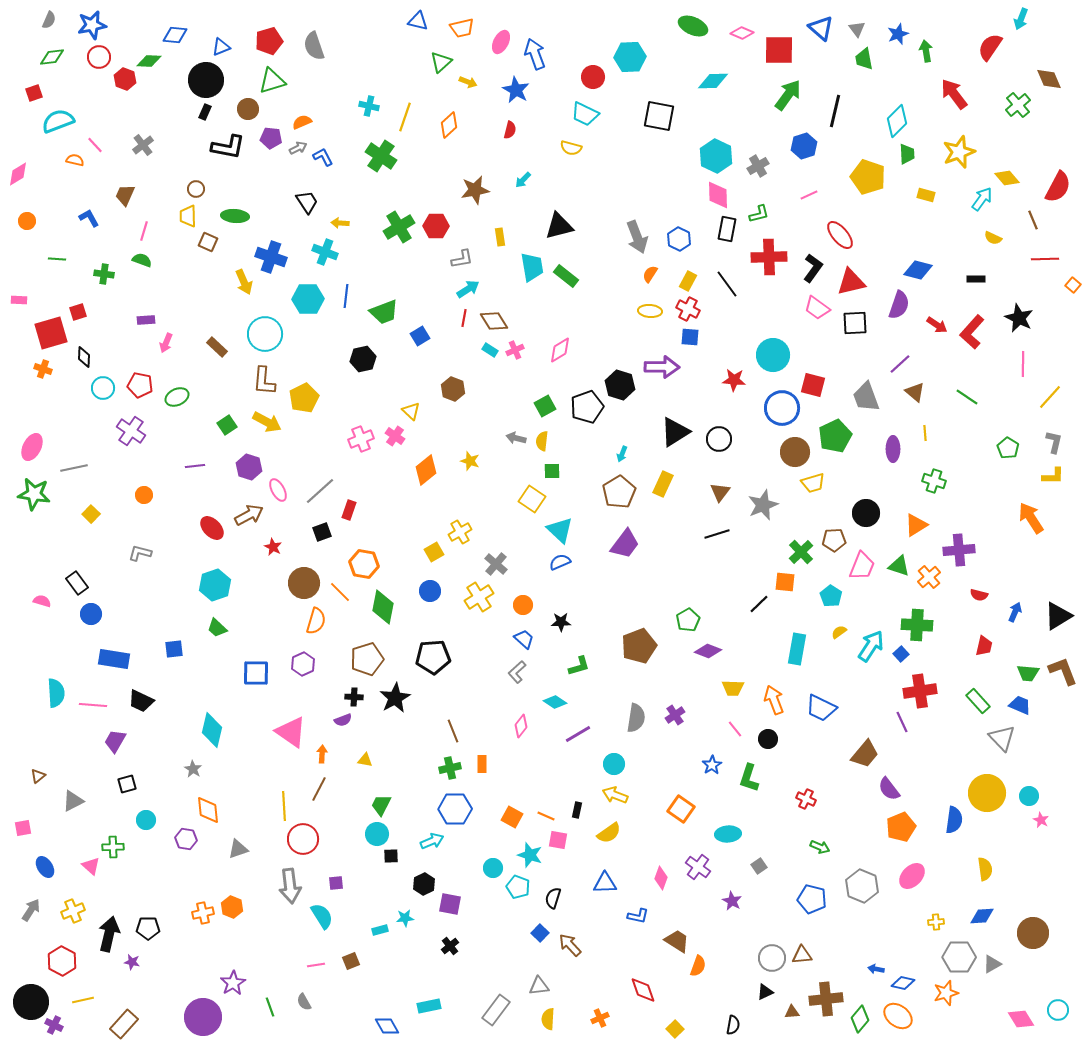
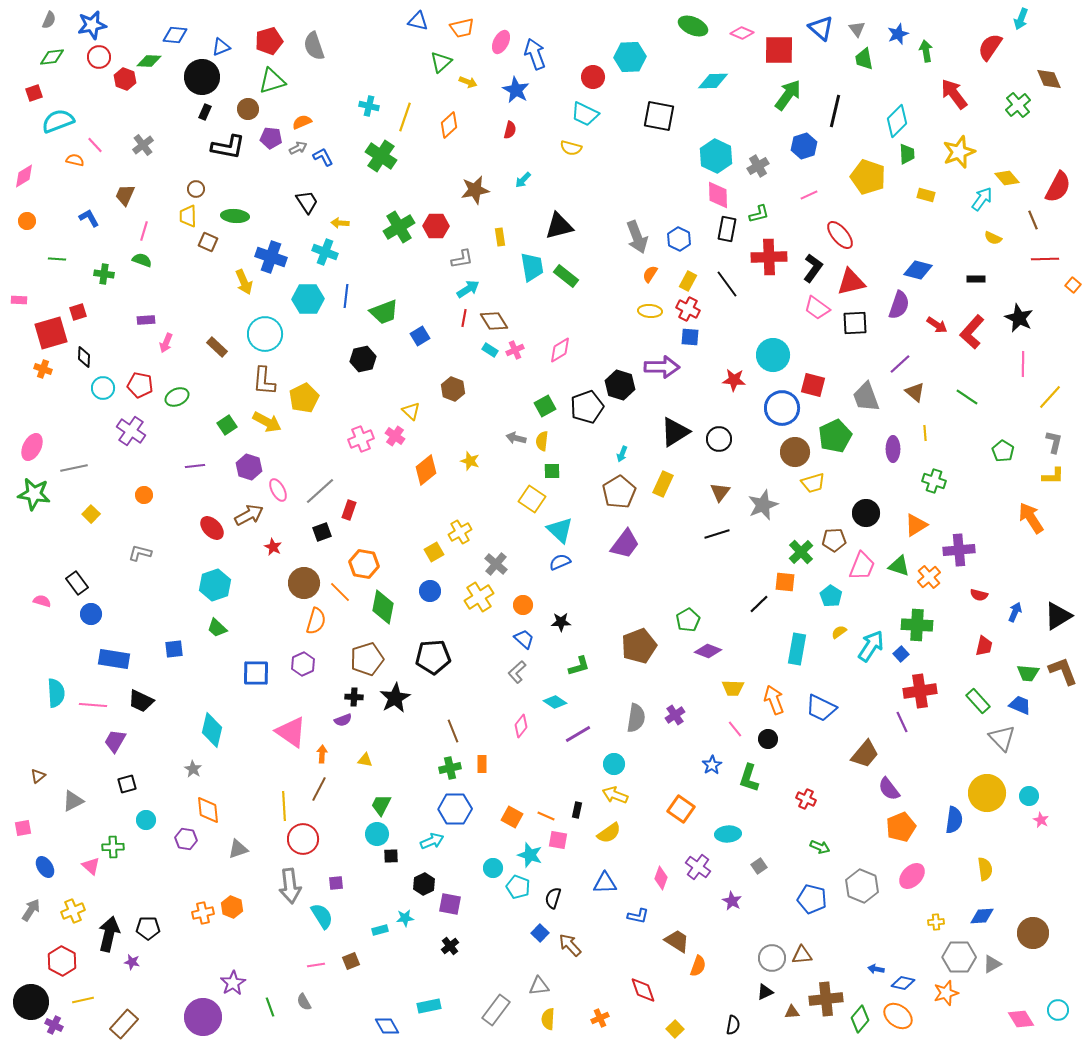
black circle at (206, 80): moved 4 px left, 3 px up
pink diamond at (18, 174): moved 6 px right, 2 px down
green pentagon at (1008, 448): moved 5 px left, 3 px down
